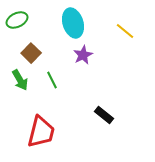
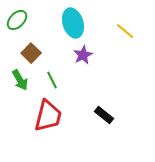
green ellipse: rotated 20 degrees counterclockwise
red trapezoid: moved 7 px right, 16 px up
